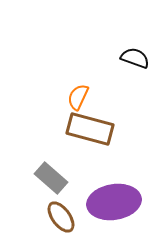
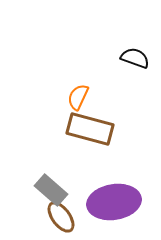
gray rectangle: moved 12 px down
